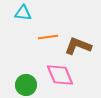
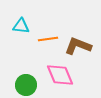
cyan triangle: moved 2 px left, 13 px down
orange line: moved 2 px down
